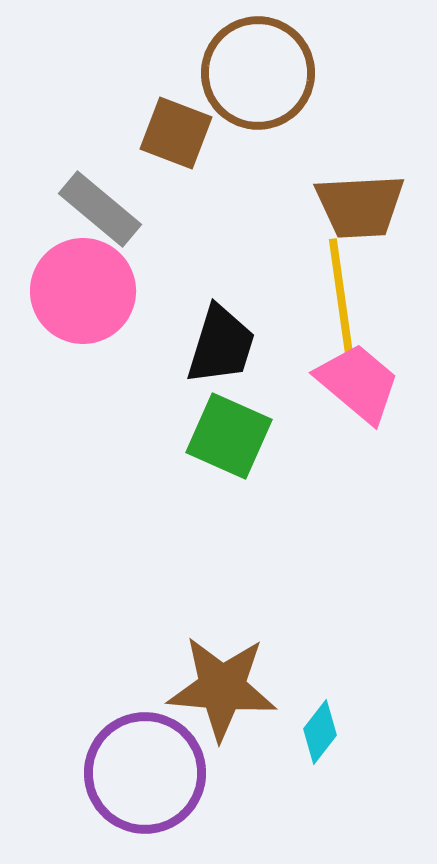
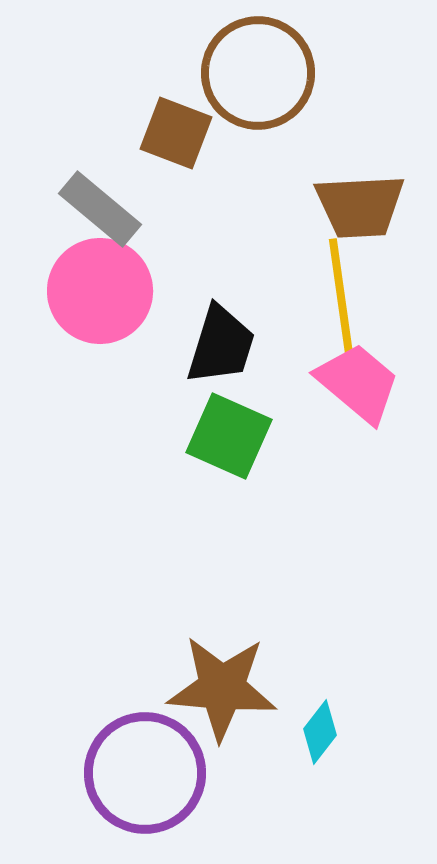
pink circle: moved 17 px right
